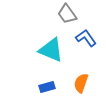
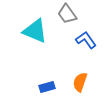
blue L-shape: moved 2 px down
cyan triangle: moved 16 px left, 19 px up
orange semicircle: moved 1 px left, 1 px up
